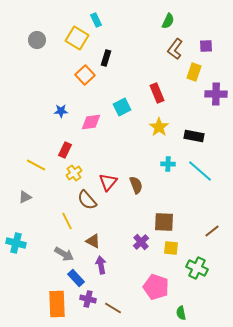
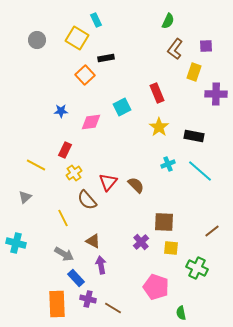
black rectangle at (106, 58): rotated 63 degrees clockwise
cyan cross at (168, 164): rotated 24 degrees counterclockwise
brown semicircle at (136, 185): rotated 24 degrees counterclockwise
gray triangle at (25, 197): rotated 16 degrees counterclockwise
yellow line at (67, 221): moved 4 px left, 3 px up
